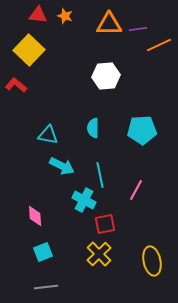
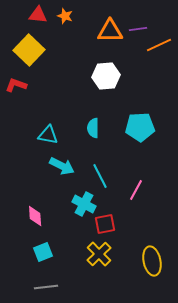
orange triangle: moved 1 px right, 7 px down
red L-shape: rotated 20 degrees counterclockwise
cyan pentagon: moved 2 px left, 3 px up
cyan line: moved 1 px down; rotated 15 degrees counterclockwise
cyan cross: moved 4 px down
